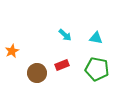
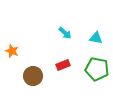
cyan arrow: moved 2 px up
orange star: rotated 24 degrees counterclockwise
red rectangle: moved 1 px right
brown circle: moved 4 px left, 3 px down
